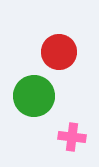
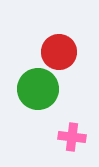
green circle: moved 4 px right, 7 px up
